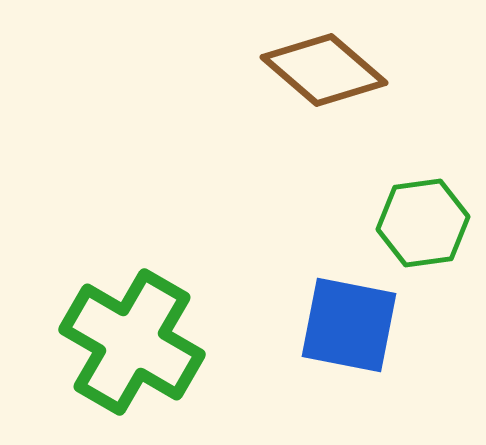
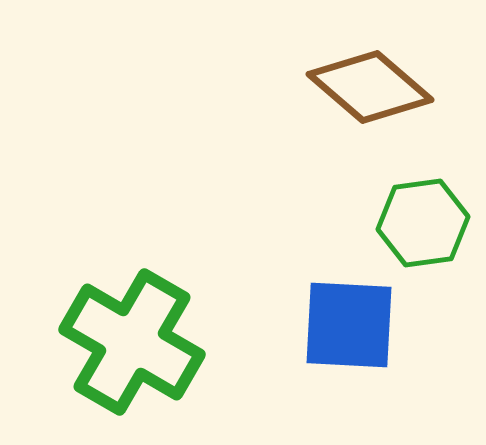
brown diamond: moved 46 px right, 17 px down
blue square: rotated 8 degrees counterclockwise
